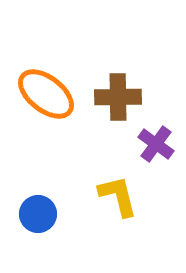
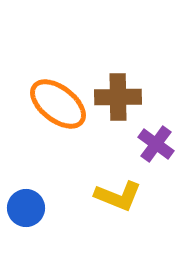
orange ellipse: moved 12 px right, 10 px down
yellow L-shape: rotated 126 degrees clockwise
blue circle: moved 12 px left, 6 px up
